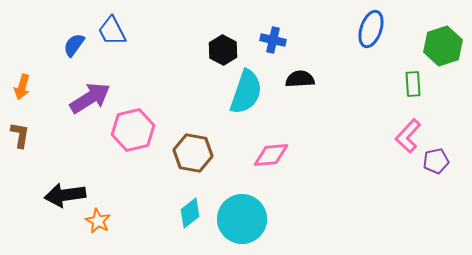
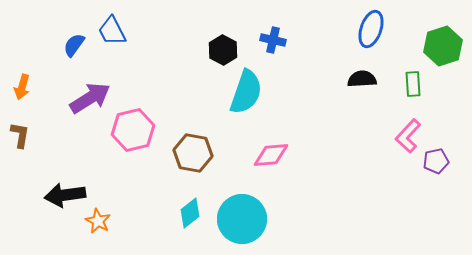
black semicircle: moved 62 px right
